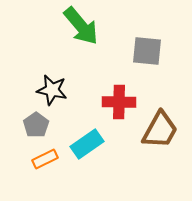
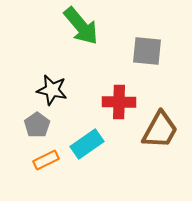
gray pentagon: moved 1 px right
orange rectangle: moved 1 px right, 1 px down
